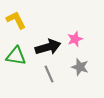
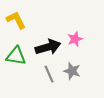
gray star: moved 8 px left, 4 px down
